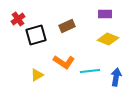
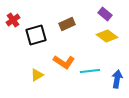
purple rectangle: rotated 40 degrees clockwise
red cross: moved 5 px left, 1 px down
brown rectangle: moved 2 px up
yellow diamond: moved 1 px left, 3 px up; rotated 15 degrees clockwise
blue arrow: moved 1 px right, 2 px down
